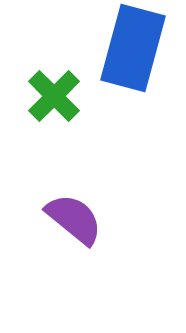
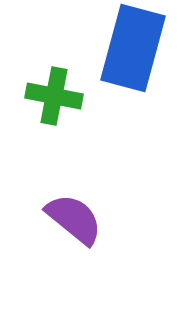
green cross: rotated 34 degrees counterclockwise
